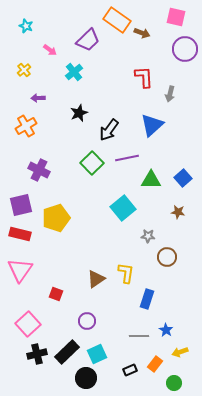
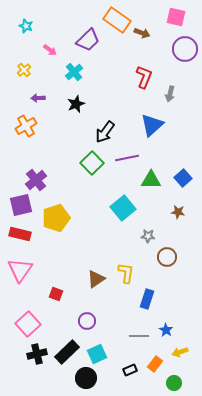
red L-shape at (144, 77): rotated 25 degrees clockwise
black star at (79, 113): moved 3 px left, 9 px up
black arrow at (109, 130): moved 4 px left, 2 px down
purple cross at (39, 170): moved 3 px left, 10 px down; rotated 25 degrees clockwise
